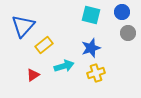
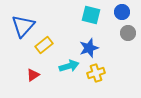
blue star: moved 2 px left
cyan arrow: moved 5 px right
